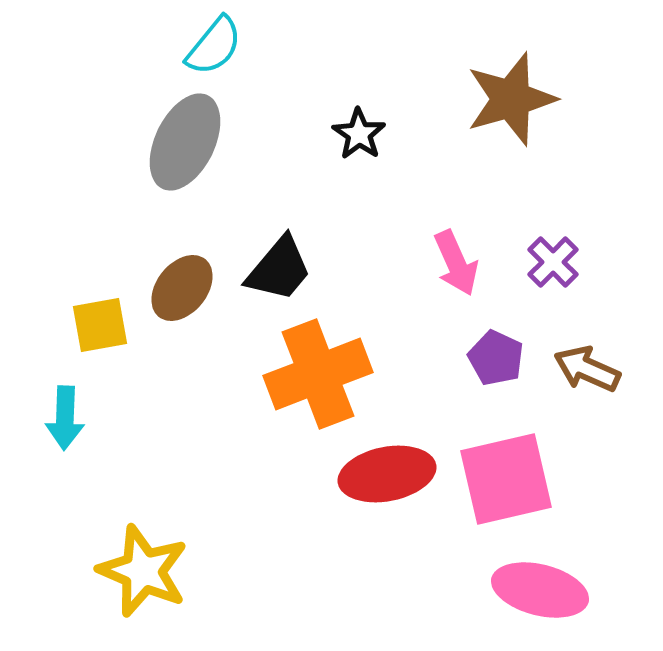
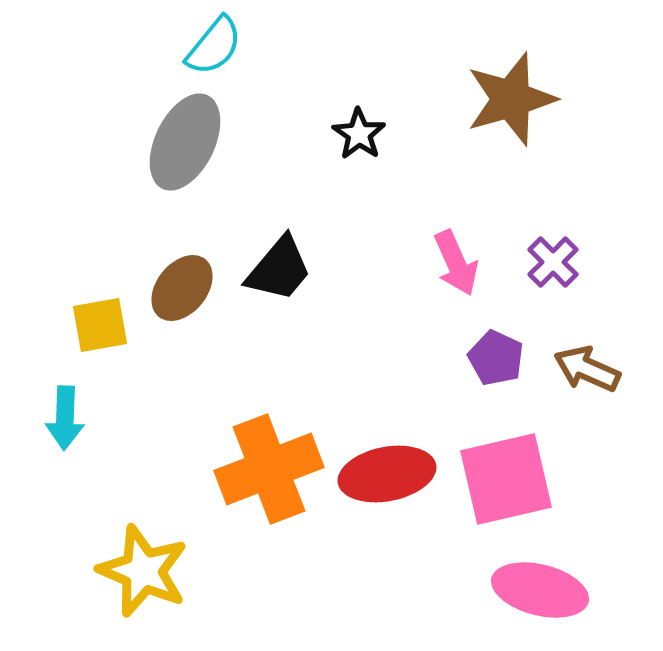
orange cross: moved 49 px left, 95 px down
